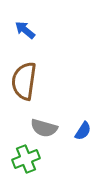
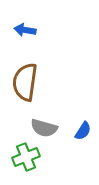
blue arrow: rotated 30 degrees counterclockwise
brown semicircle: moved 1 px right, 1 px down
green cross: moved 2 px up
